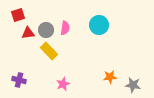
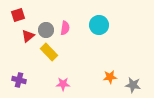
red triangle: moved 3 px down; rotated 32 degrees counterclockwise
yellow rectangle: moved 1 px down
pink star: rotated 24 degrees clockwise
